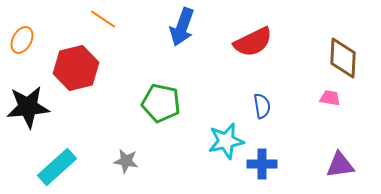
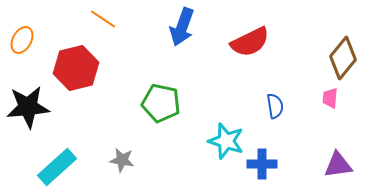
red semicircle: moved 3 px left
brown diamond: rotated 36 degrees clockwise
pink trapezoid: rotated 95 degrees counterclockwise
blue semicircle: moved 13 px right
cyan star: rotated 30 degrees clockwise
gray star: moved 4 px left, 1 px up
purple triangle: moved 2 px left
